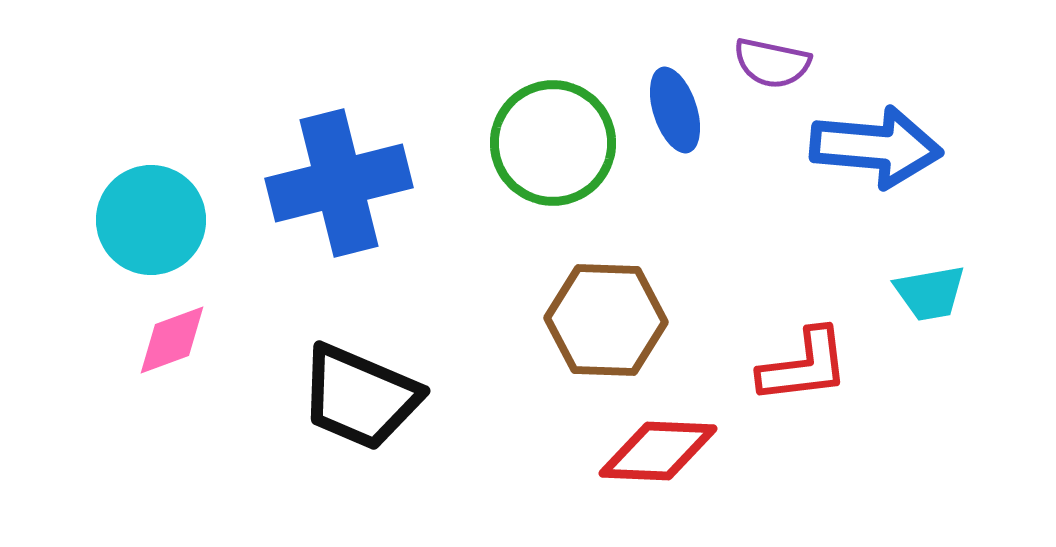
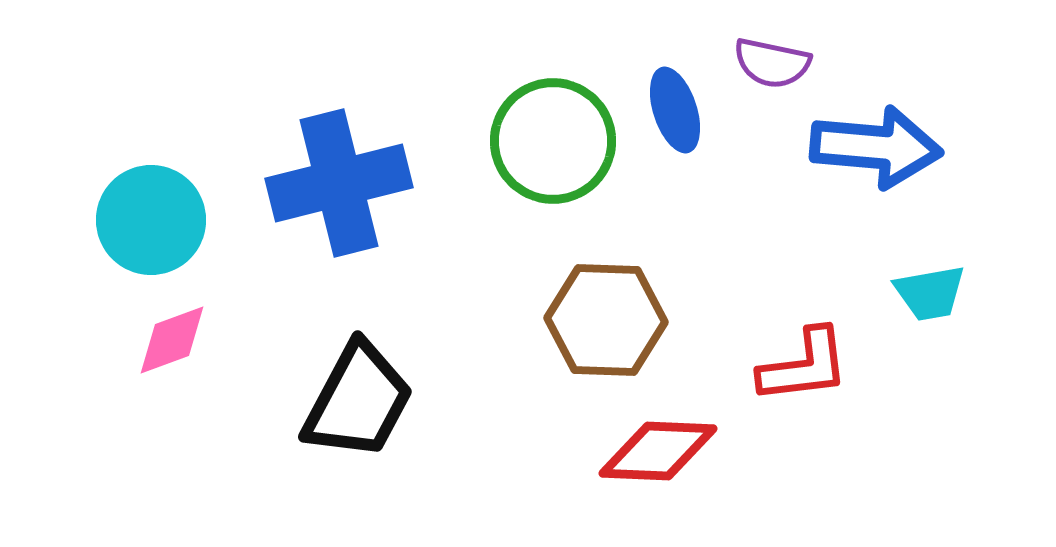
green circle: moved 2 px up
black trapezoid: moved 2 px left, 4 px down; rotated 85 degrees counterclockwise
